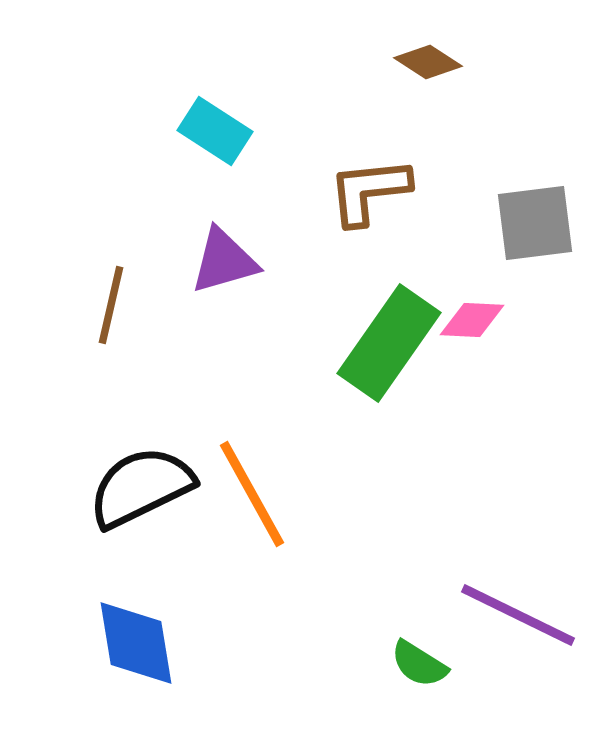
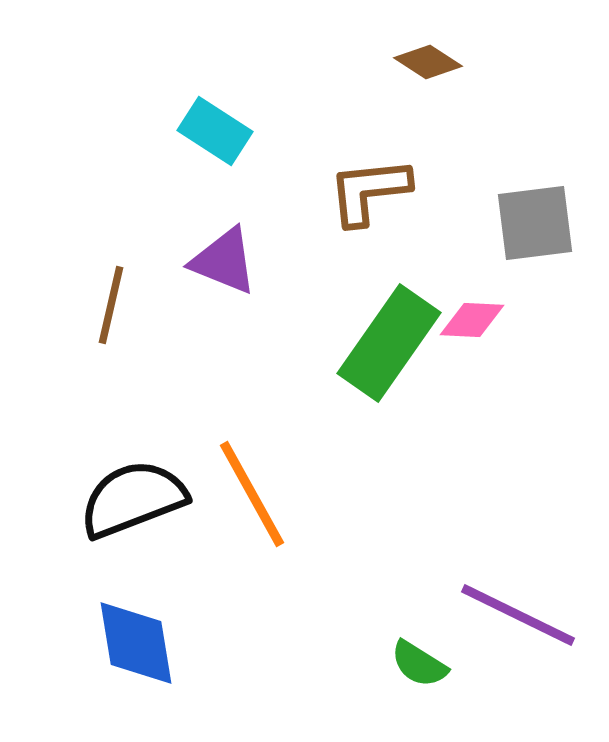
purple triangle: rotated 38 degrees clockwise
black semicircle: moved 8 px left, 12 px down; rotated 5 degrees clockwise
